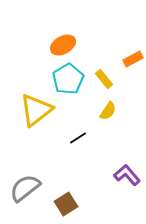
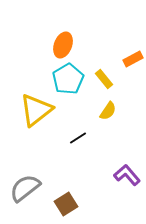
orange ellipse: rotated 40 degrees counterclockwise
